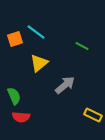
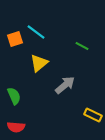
red semicircle: moved 5 px left, 10 px down
